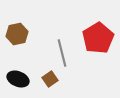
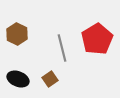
brown hexagon: rotated 20 degrees counterclockwise
red pentagon: moved 1 px left, 1 px down
gray line: moved 5 px up
